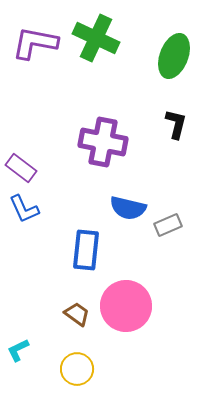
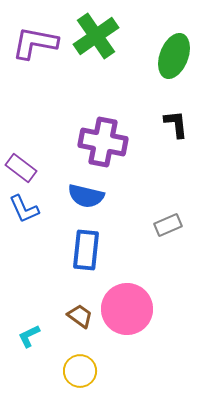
green cross: moved 2 px up; rotated 30 degrees clockwise
black L-shape: rotated 20 degrees counterclockwise
blue semicircle: moved 42 px left, 12 px up
pink circle: moved 1 px right, 3 px down
brown trapezoid: moved 3 px right, 2 px down
cyan L-shape: moved 11 px right, 14 px up
yellow circle: moved 3 px right, 2 px down
